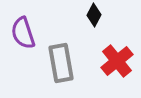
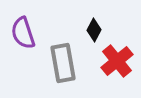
black diamond: moved 15 px down
gray rectangle: moved 2 px right
